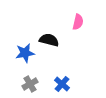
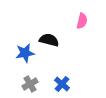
pink semicircle: moved 4 px right, 1 px up
